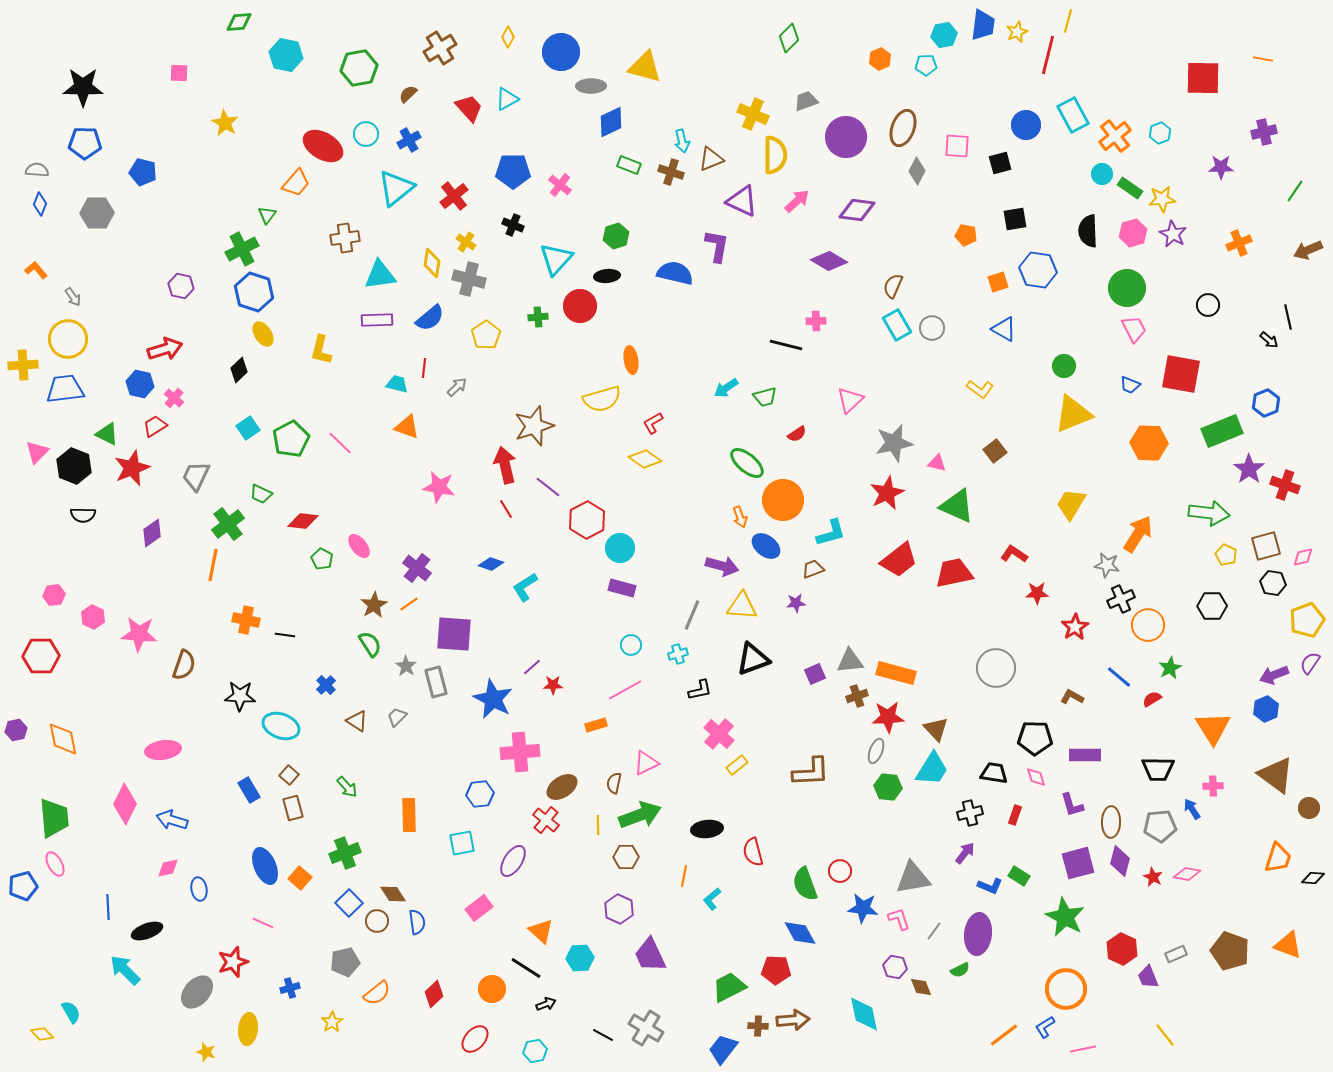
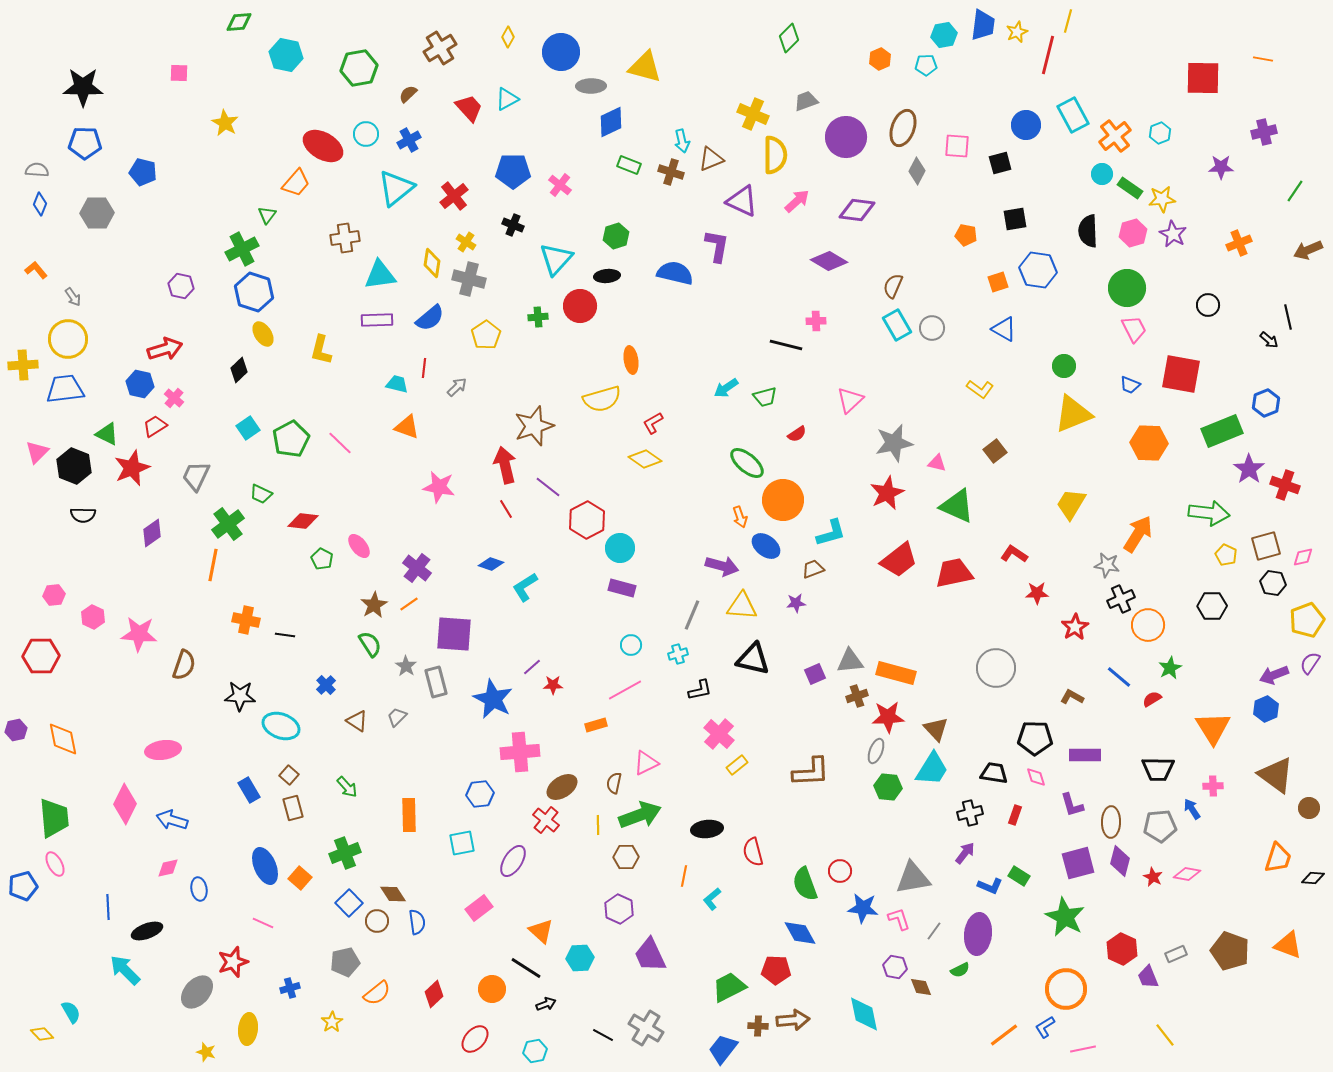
black triangle at (753, 659): rotated 33 degrees clockwise
